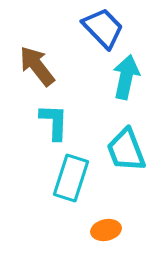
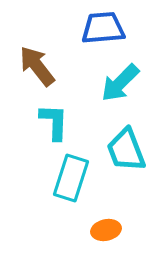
blue trapezoid: rotated 51 degrees counterclockwise
cyan arrow: moved 6 px left, 6 px down; rotated 147 degrees counterclockwise
